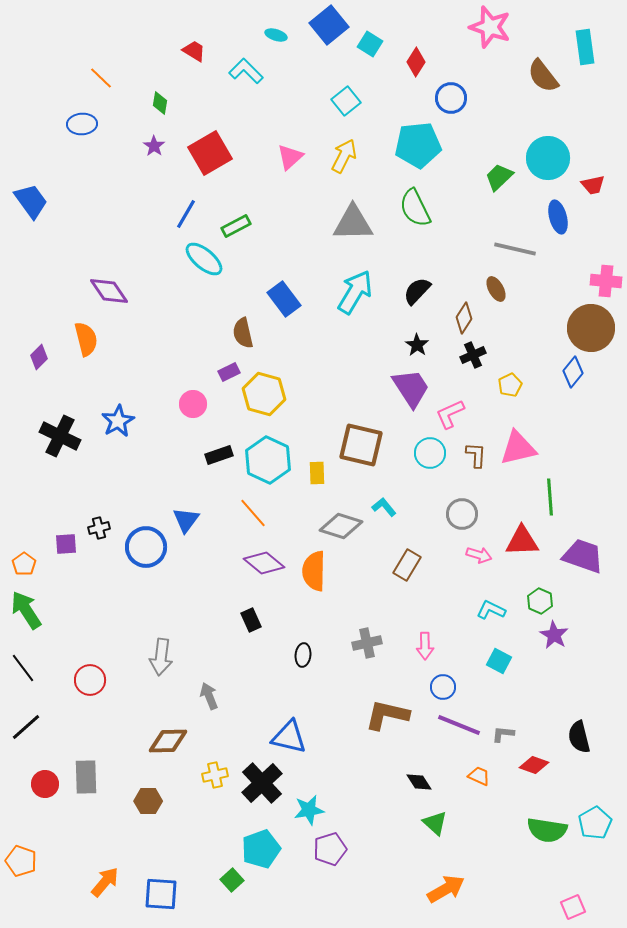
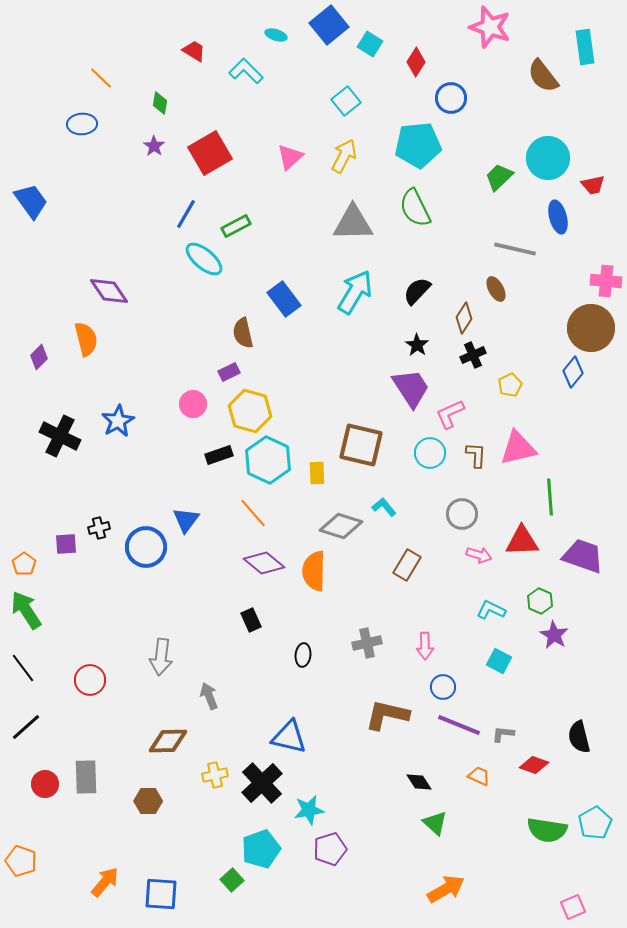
yellow hexagon at (264, 394): moved 14 px left, 17 px down
